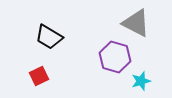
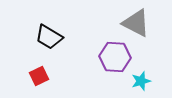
purple hexagon: rotated 12 degrees counterclockwise
